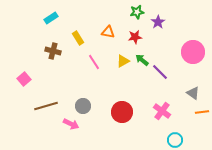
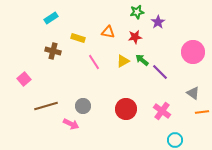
yellow rectangle: rotated 40 degrees counterclockwise
red circle: moved 4 px right, 3 px up
